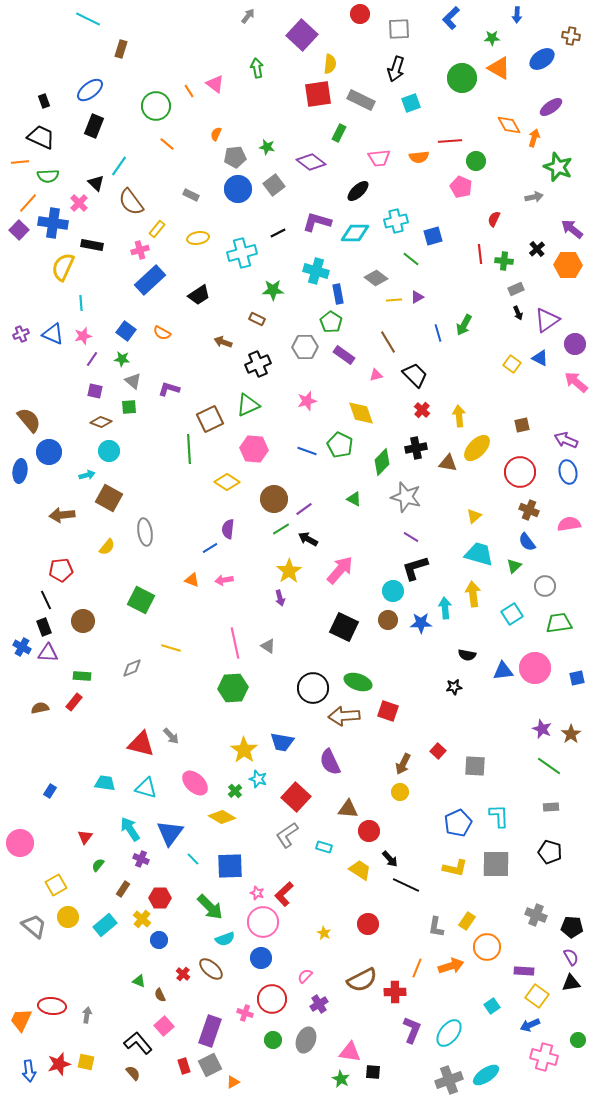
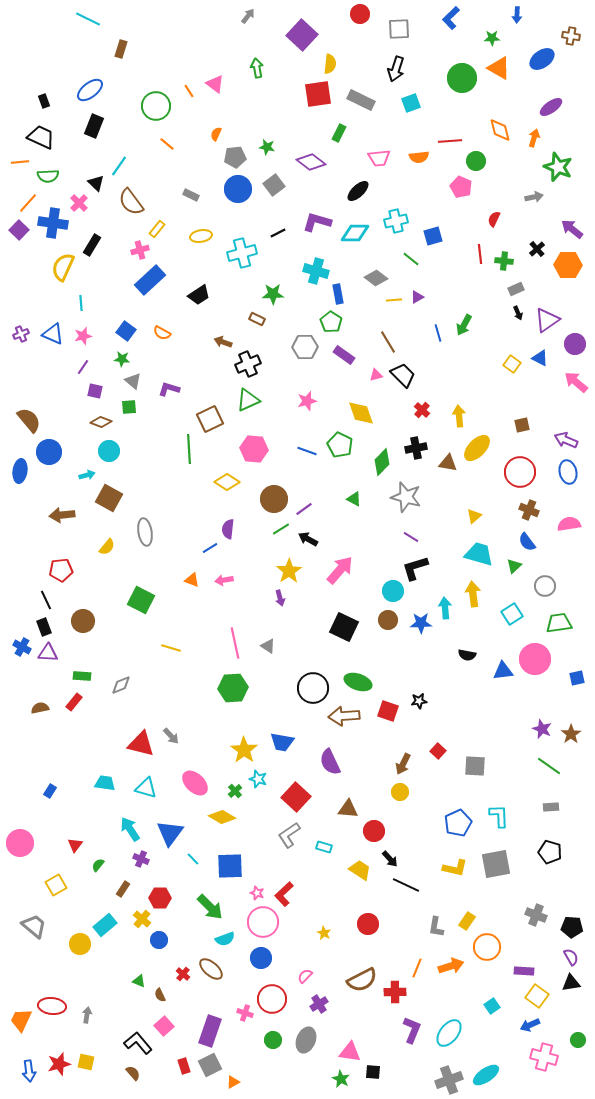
orange diamond at (509, 125): moved 9 px left, 5 px down; rotated 15 degrees clockwise
yellow ellipse at (198, 238): moved 3 px right, 2 px up
black rectangle at (92, 245): rotated 70 degrees counterclockwise
green star at (273, 290): moved 4 px down
purple line at (92, 359): moved 9 px left, 8 px down
black cross at (258, 364): moved 10 px left
black trapezoid at (415, 375): moved 12 px left
green triangle at (248, 405): moved 5 px up
gray diamond at (132, 668): moved 11 px left, 17 px down
pink circle at (535, 668): moved 9 px up
black star at (454, 687): moved 35 px left, 14 px down
red circle at (369, 831): moved 5 px right
gray L-shape at (287, 835): moved 2 px right
red triangle at (85, 837): moved 10 px left, 8 px down
gray square at (496, 864): rotated 12 degrees counterclockwise
yellow circle at (68, 917): moved 12 px right, 27 px down
